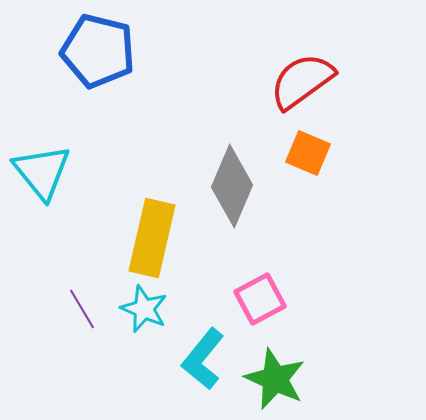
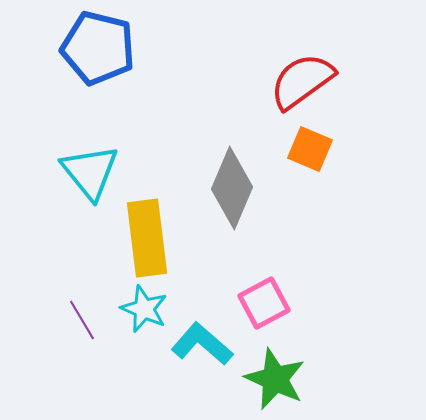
blue pentagon: moved 3 px up
orange square: moved 2 px right, 4 px up
cyan triangle: moved 48 px right
gray diamond: moved 2 px down
yellow rectangle: moved 5 px left; rotated 20 degrees counterclockwise
pink square: moved 4 px right, 4 px down
purple line: moved 11 px down
cyan L-shape: moved 1 px left, 15 px up; rotated 92 degrees clockwise
